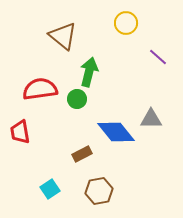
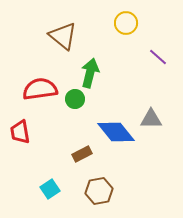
green arrow: moved 1 px right, 1 px down
green circle: moved 2 px left
